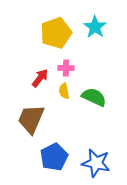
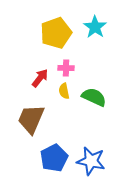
blue pentagon: moved 1 px down
blue star: moved 5 px left, 2 px up
